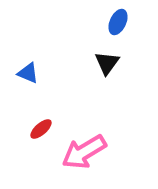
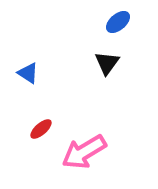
blue ellipse: rotated 25 degrees clockwise
blue triangle: rotated 10 degrees clockwise
